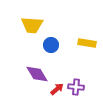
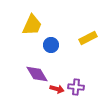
yellow trapezoid: rotated 70 degrees counterclockwise
yellow rectangle: moved 1 px right, 5 px up; rotated 36 degrees counterclockwise
red arrow: rotated 56 degrees clockwise
